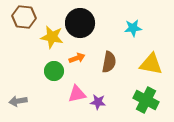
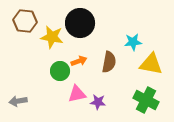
brown hexagon: moved 1 px right, 4 px down
cyan star: moved 14 px down
orange arrow: moved 2 px right, 3 px down
green circle: moved 6 px right
